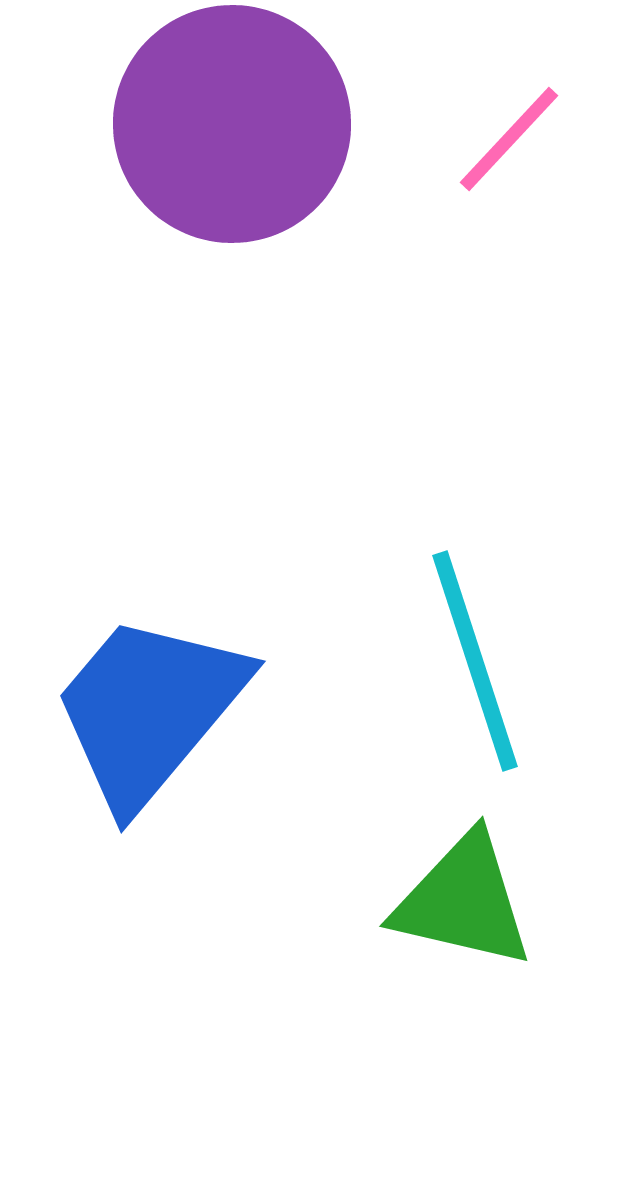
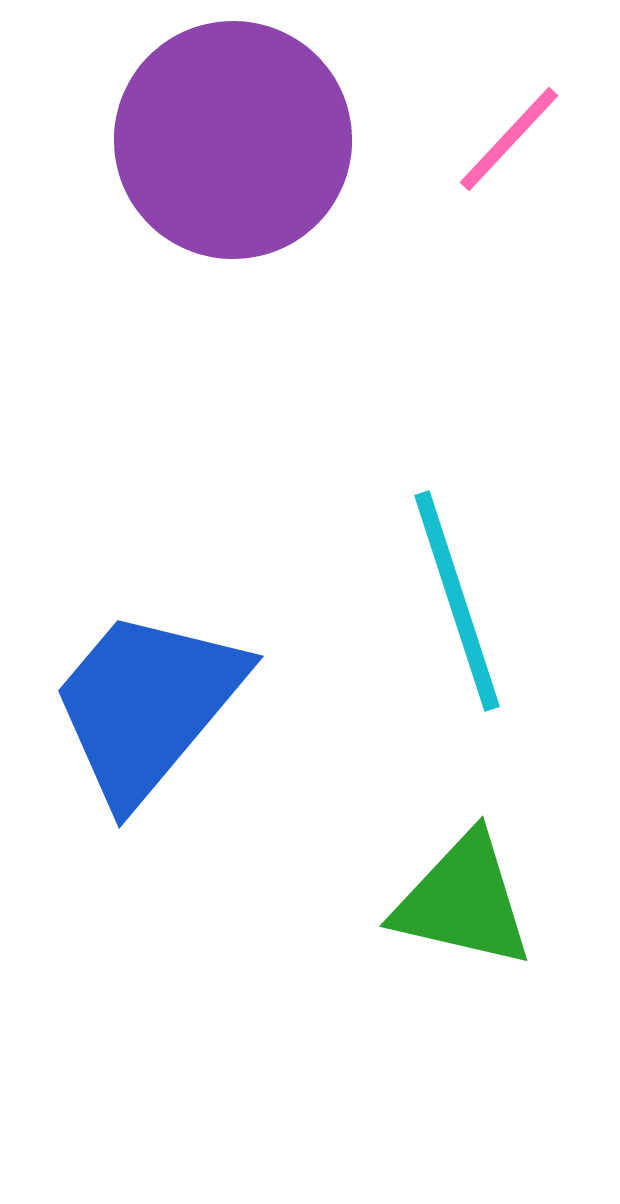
purple circle: moved 1 px right, 16 px down
cyan line: moved 18 px left, 60 px up
blue trapezoid: moved 2 px left, 5 px up
